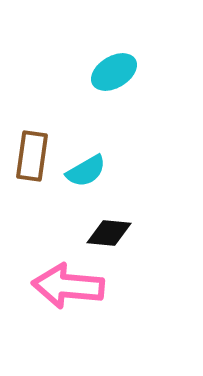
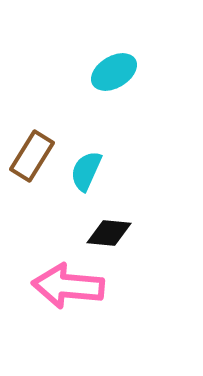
brown rectangle: rotated 24 degrees clockwise
cyan semicircle: rotated 144 degrees clockwise
